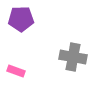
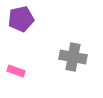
purple pentagon: rotated 10 degrees counterclockwise
